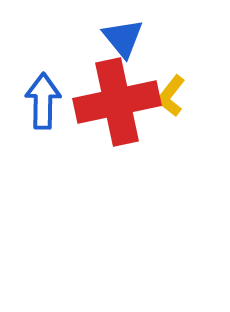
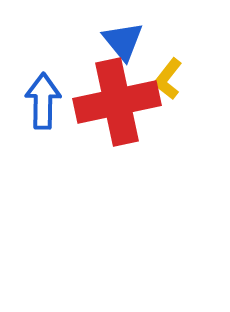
blue triangle: moved 3 px down
yellow L-shape: moved 3 px left, 17 px up
